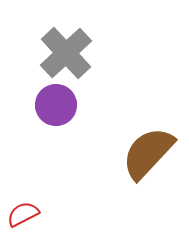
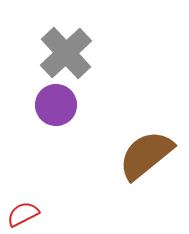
brown semicircle: moved 2 px left, 2 px down; rotated 8 degrees clockwise
